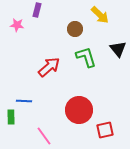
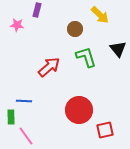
pink line: moved 18 px left
